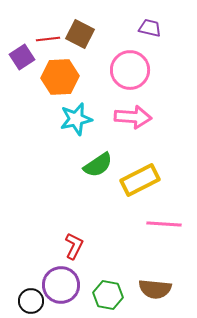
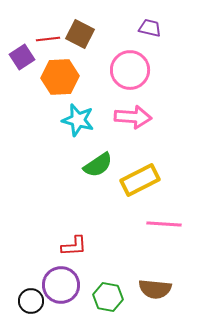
cyan star: moved 2 px right, 1 px down; rotated 28 degrees clockwise
red L-shape: rotated 60 degrees clockwise
green hexagon: moved 2 px down
